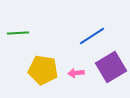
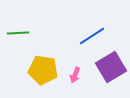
pink arrow: moved 1 px left, 2 px down; rotated 63 degrees counterclockwise
